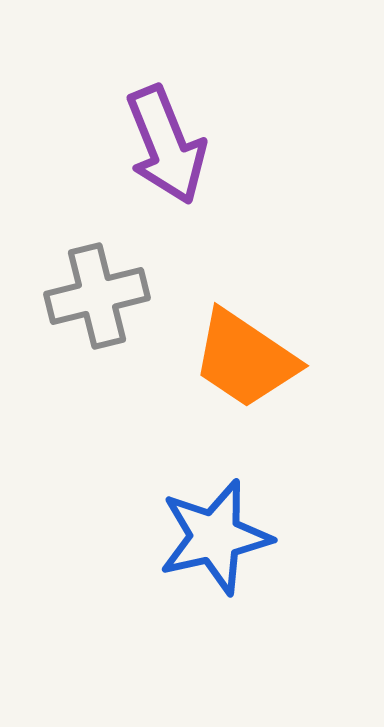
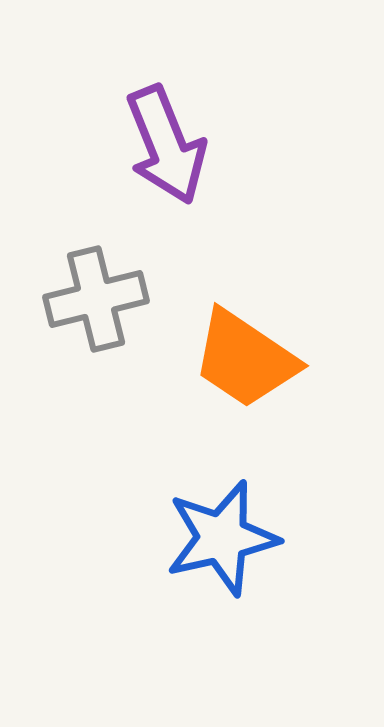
gray cross: moved 1 px left, 3 px down
blue star: moved 7 px right, 1 px down
